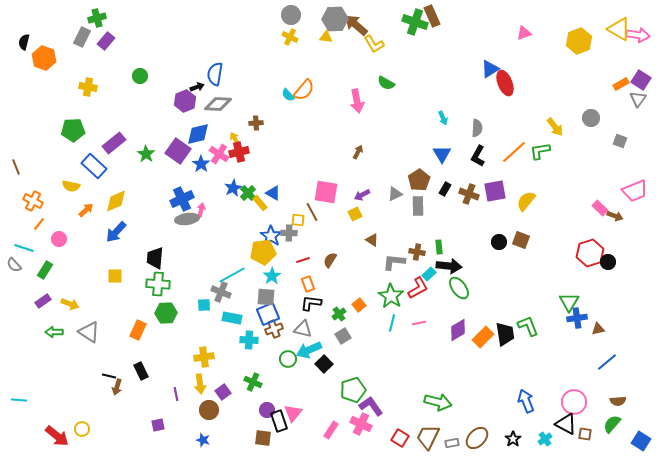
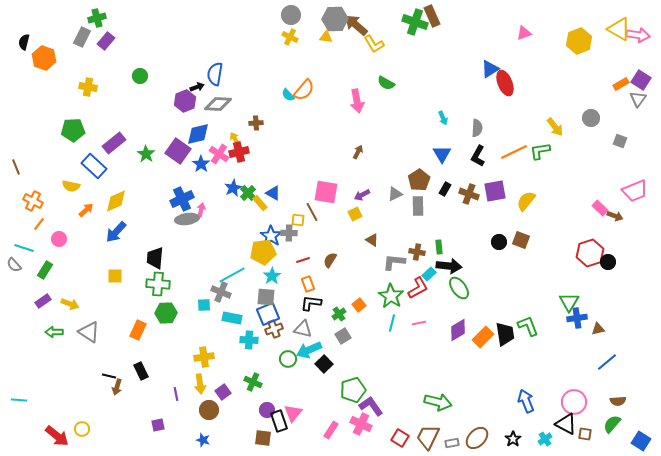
orange line at (514, 152): rotated 16 degrees clockwise
